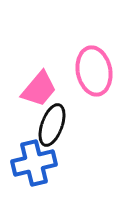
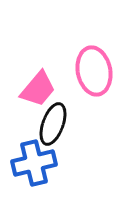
pink trapezoid: moved 1 px left
black ellipse: moved 1 px right, 1 px up
